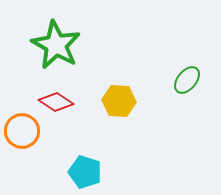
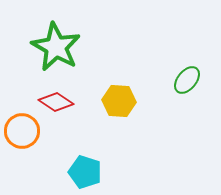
green star: moved 2 px down
